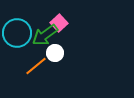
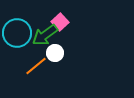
pink square: moved 1 px right, 1 px up
